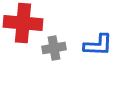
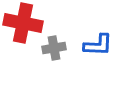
red cross: rotated 6 degrees clockwise
